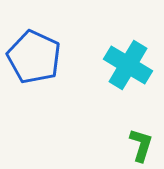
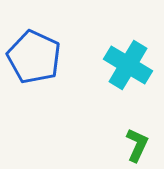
green L-shape: moved 4 px left; rotated 8 degrees clockwise
